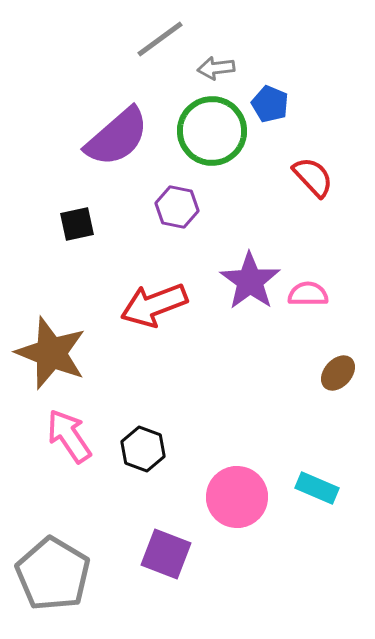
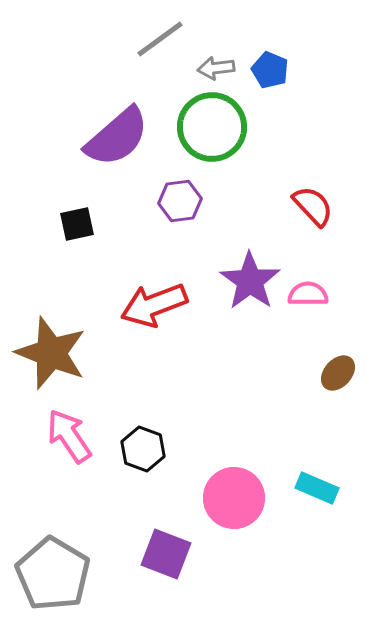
blue pentagon: moved 34 px up
green circle: moved 4 px up
red semicircle: moved 29 px down
purple hexagon: moved 3 px right, 6 px up; rotated 18 degrees counterclockwise
pink circle: moved 3 px left, 1 px down
